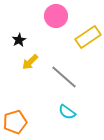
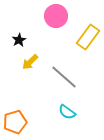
yellow rectangle: rotated 20 degrees counterclockwise
